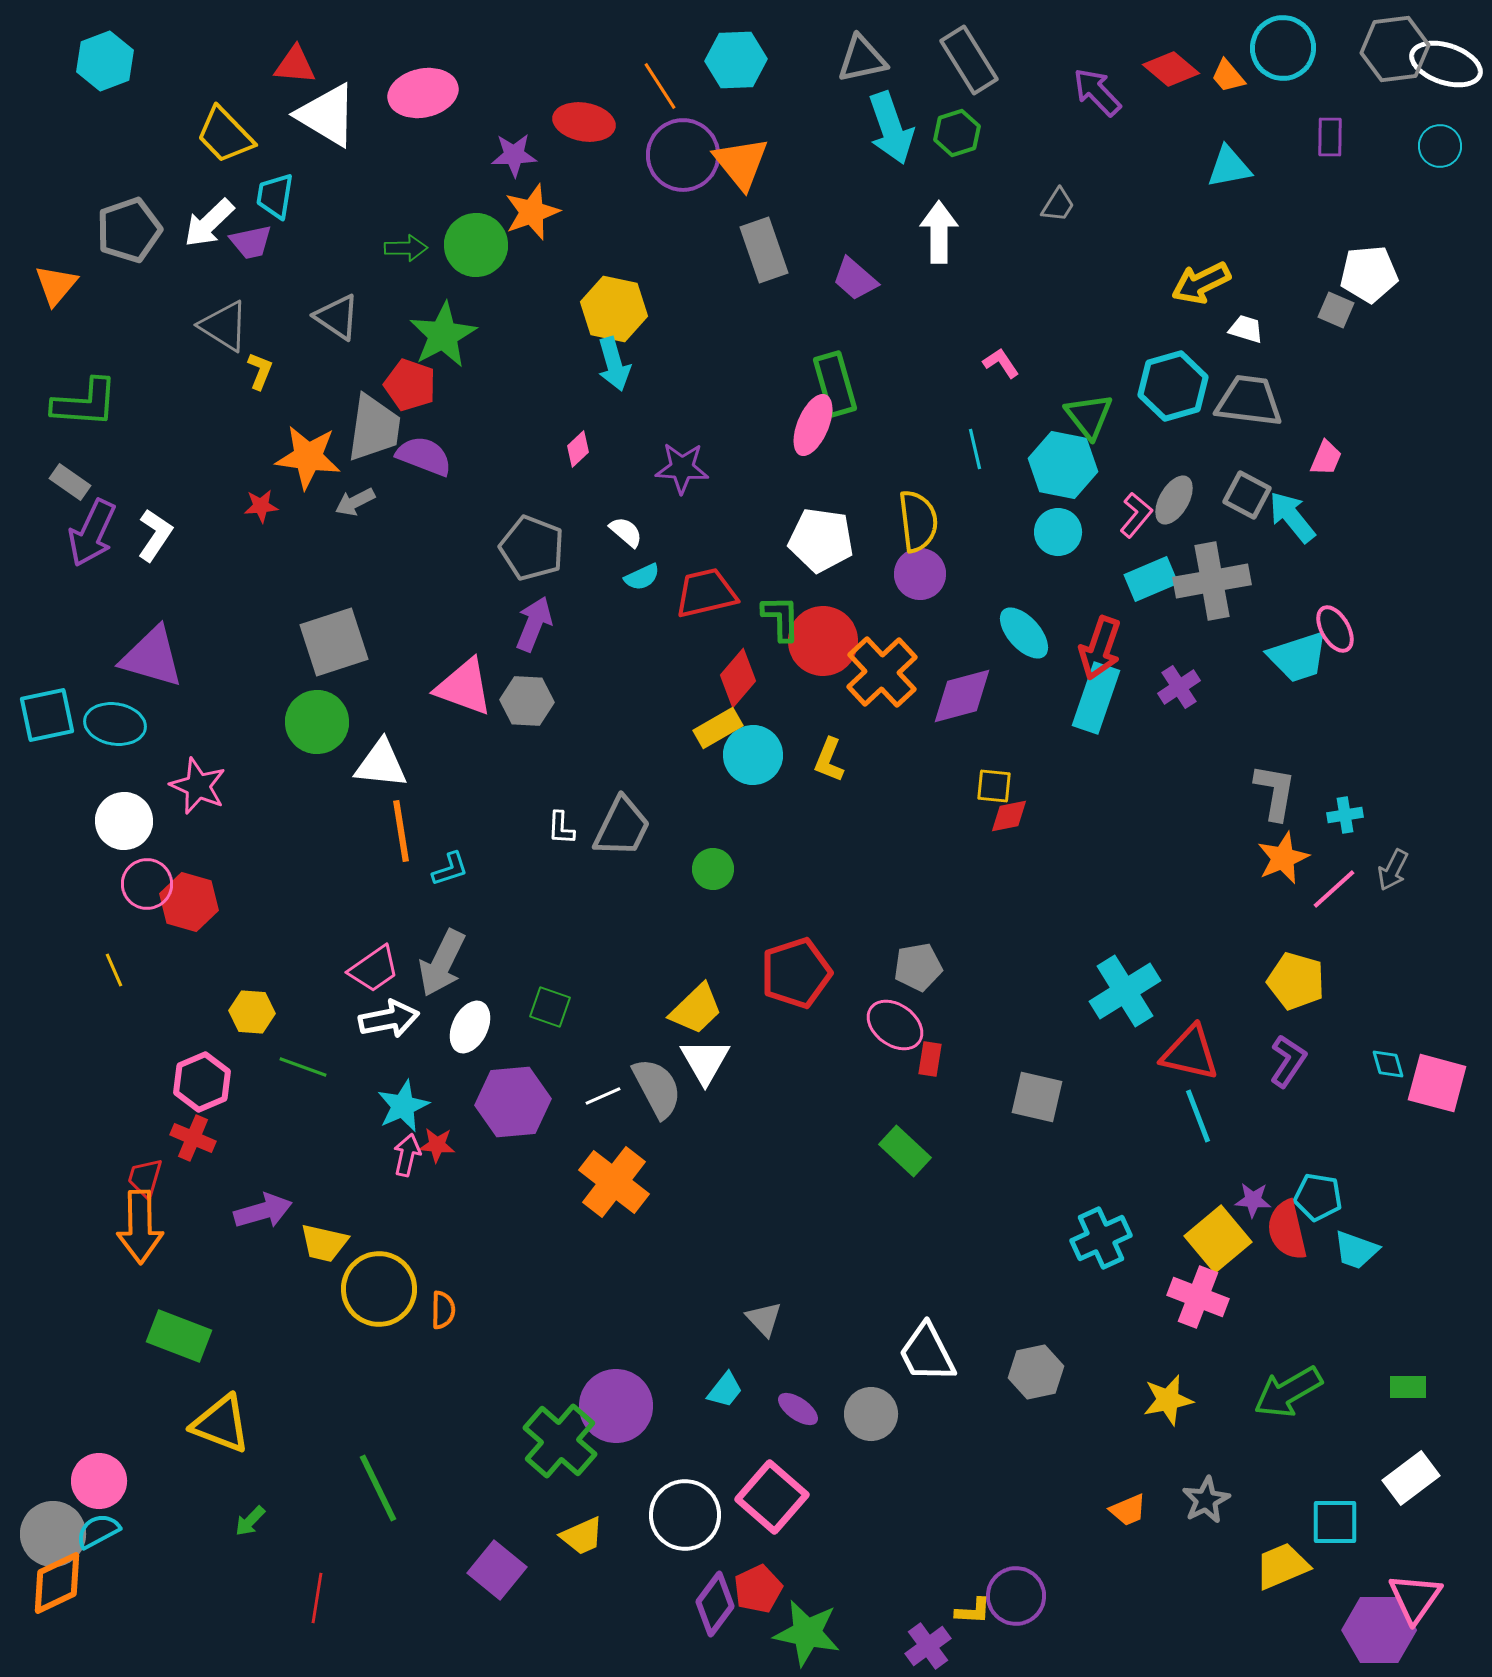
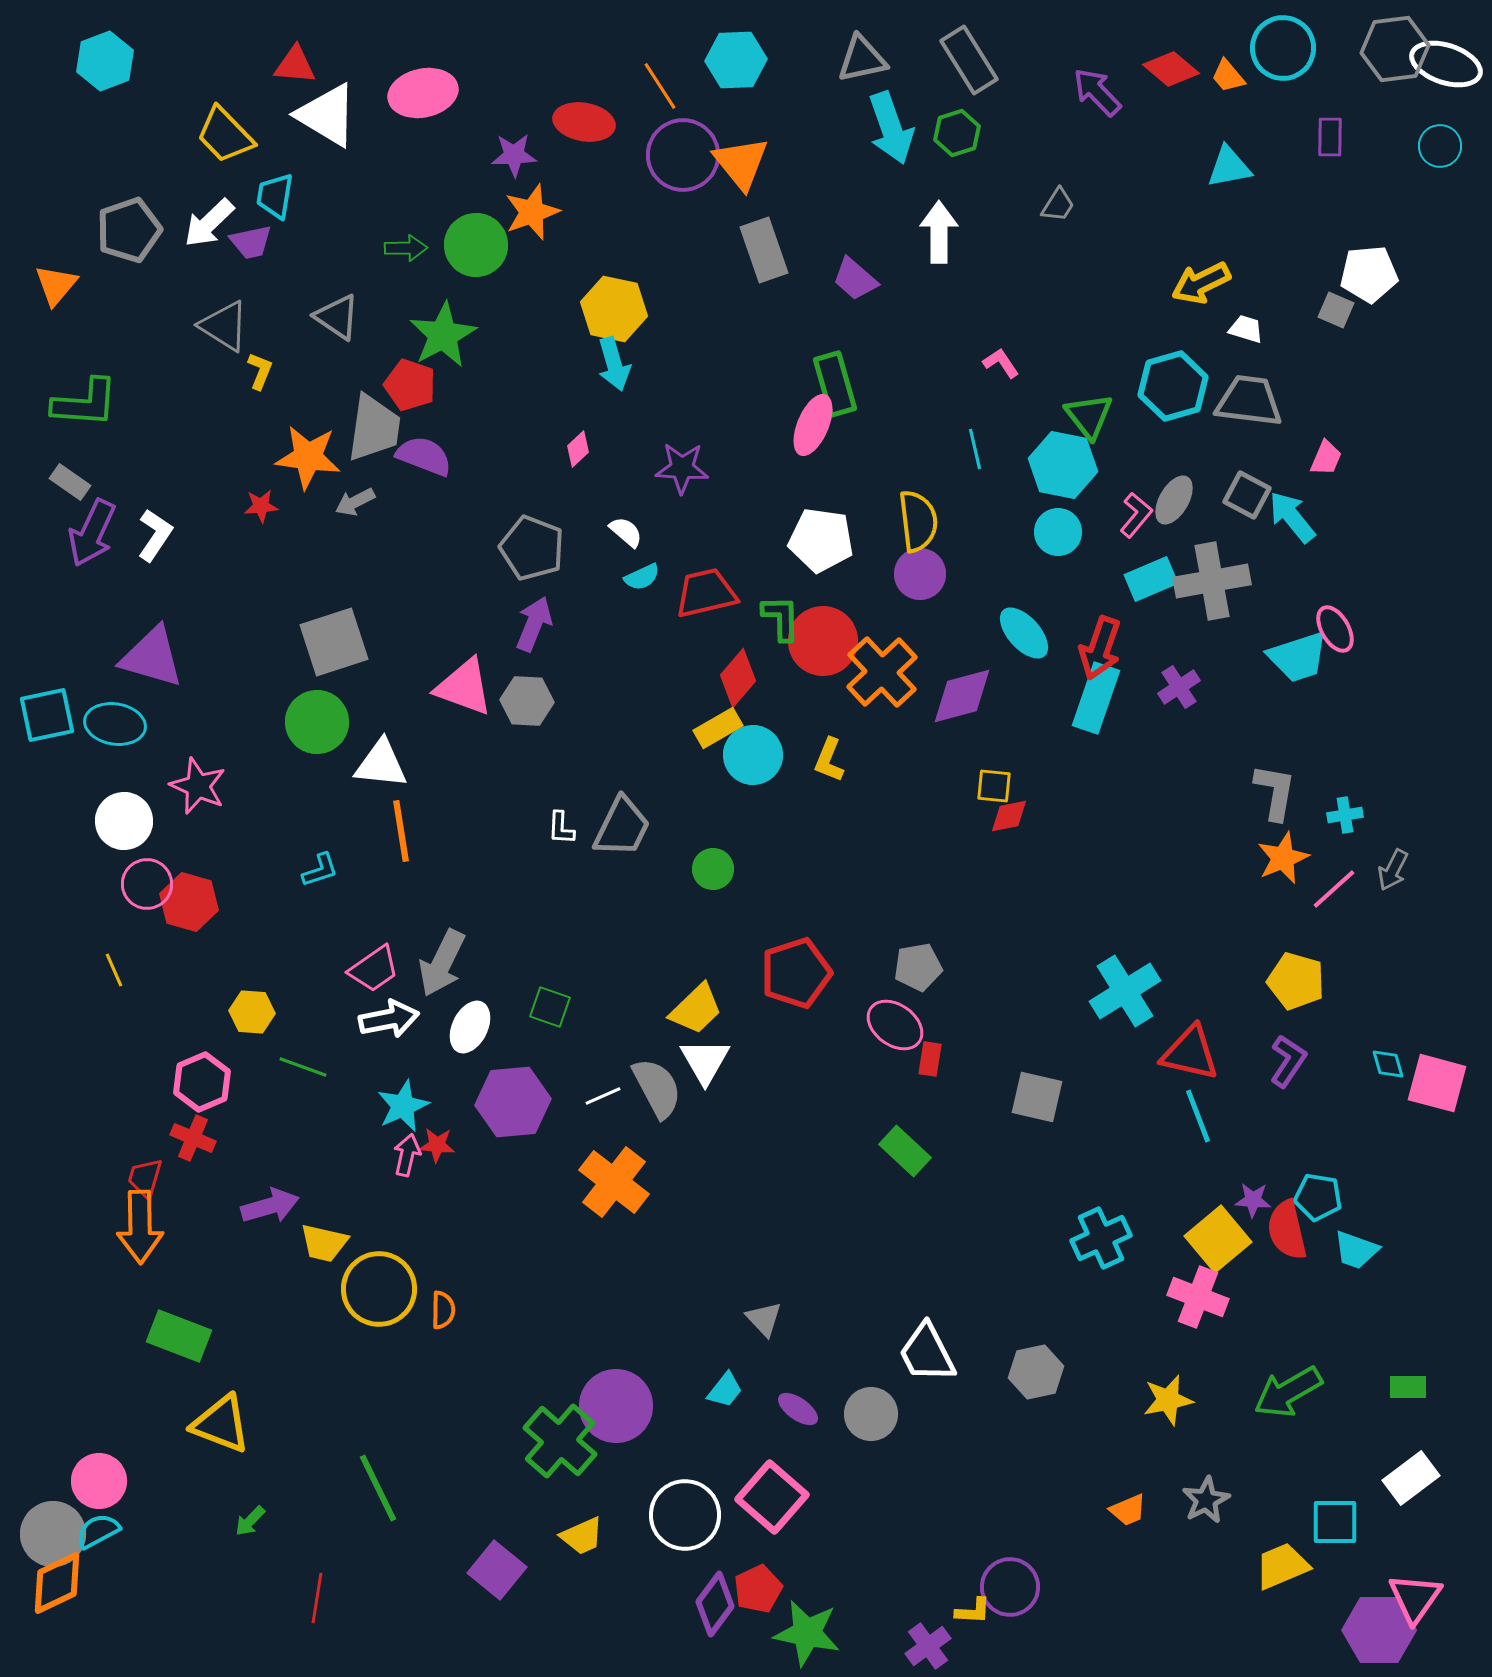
cyan L-shape at (450, 869): moved 130 px left, 1 px down
purple arrow at (263, 1211): moved 7 px right, 5 px up
purple circle at (1016, 1596): moved 6 px left, 9 px up
